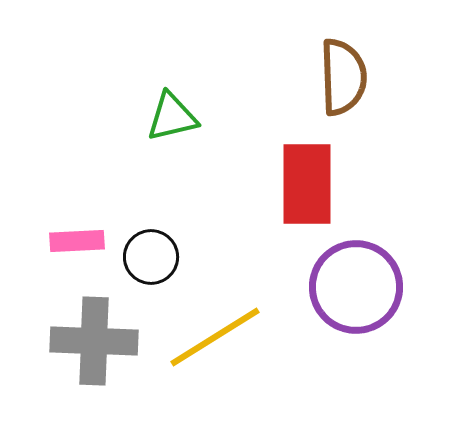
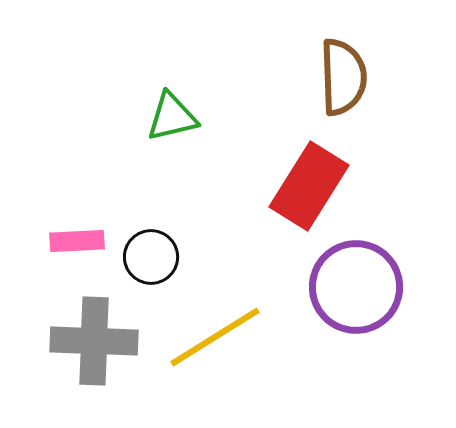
red rectangle: moved 2 px right, 2 px down; rotated 32 degrees clockwise
